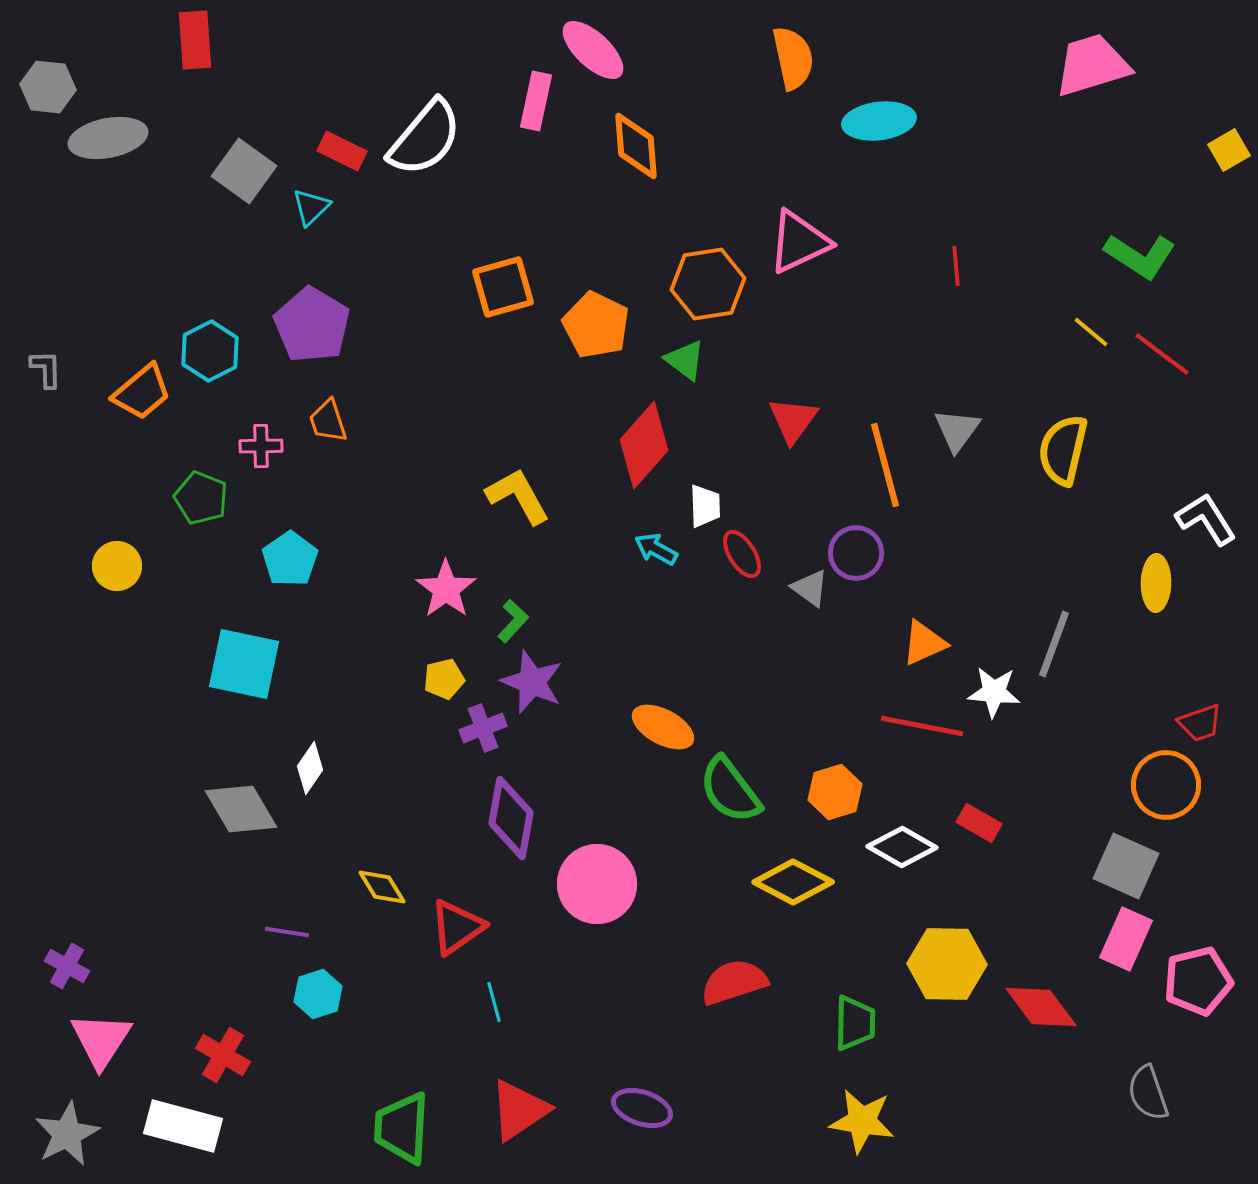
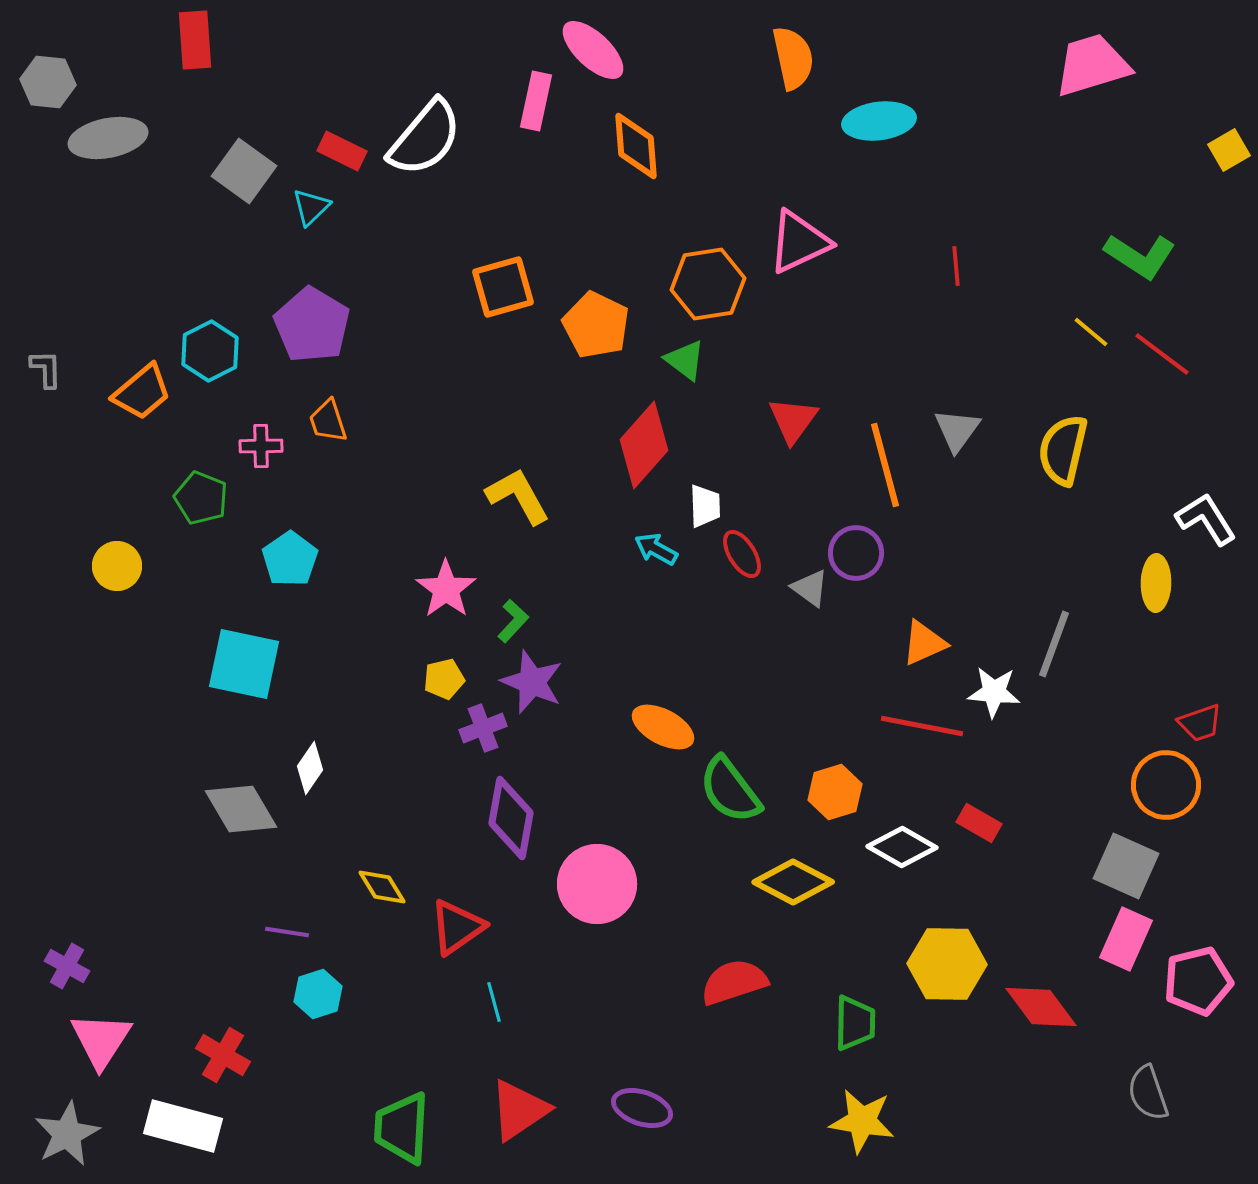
gray hexagon at (48, 87): moved 5 px up
